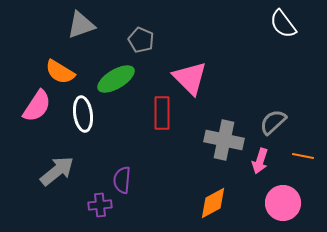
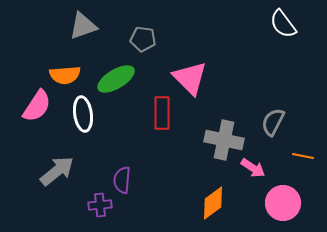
gray triangle: moved 2 px right, 1 px down
gray pentagon: moved 2 px right, 1 px up; rotated 15 degrees counterclockwise
orange semicircle: moved 5 px right, 3 px down; rotated 36 degrees counterclockwise
gray semicircle: rotated 20 degrees counterclockwise
pink arrow: moved 7 px left, 7 px down; rotated 75 degrees counterclockwise
orange diamond: rotated 8 degrees counterclockwise
